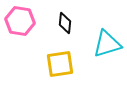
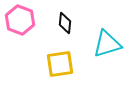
pink hexagon: moved 1 px up; rotated 12 degrees clockwise
